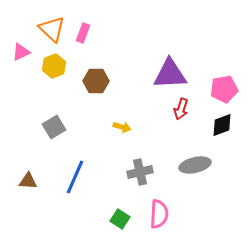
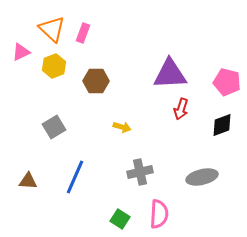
pink pentagon: moved 3 px right, 7 px up; rotated 24 degrees clockwise
gray ellipse: moved 7 px right, 12 px down
